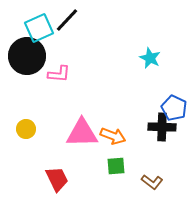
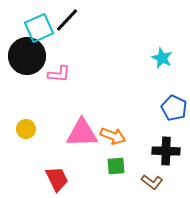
cyan star: moved 12 px right
black cross: moved 4 px right, 24 px down
